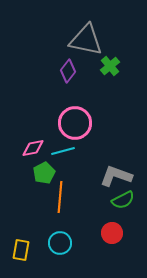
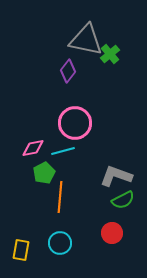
green cross: moved 12 px up
